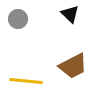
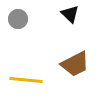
brown trapezoid: moved 2 px right, 2 px up
yellow line: moved 1 px up
